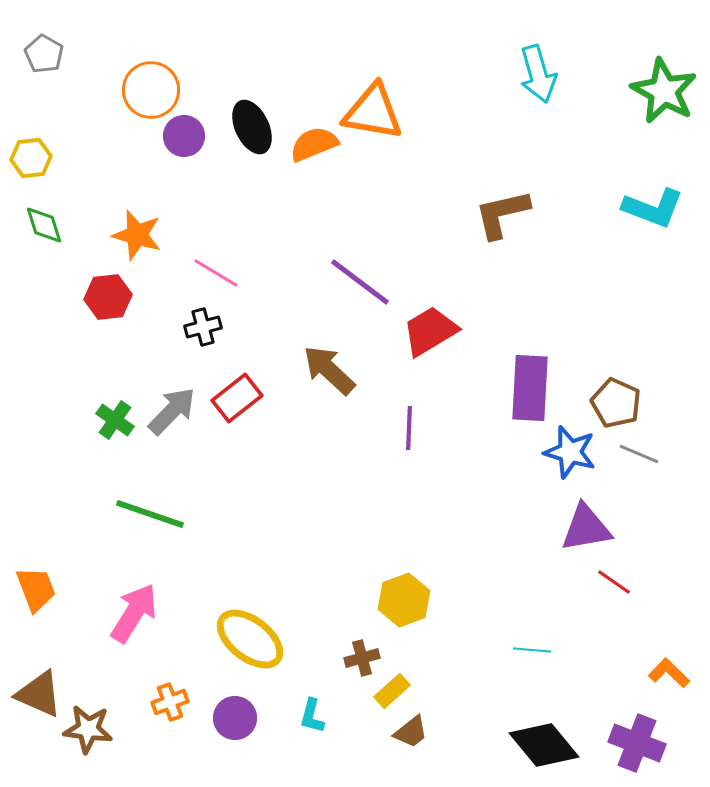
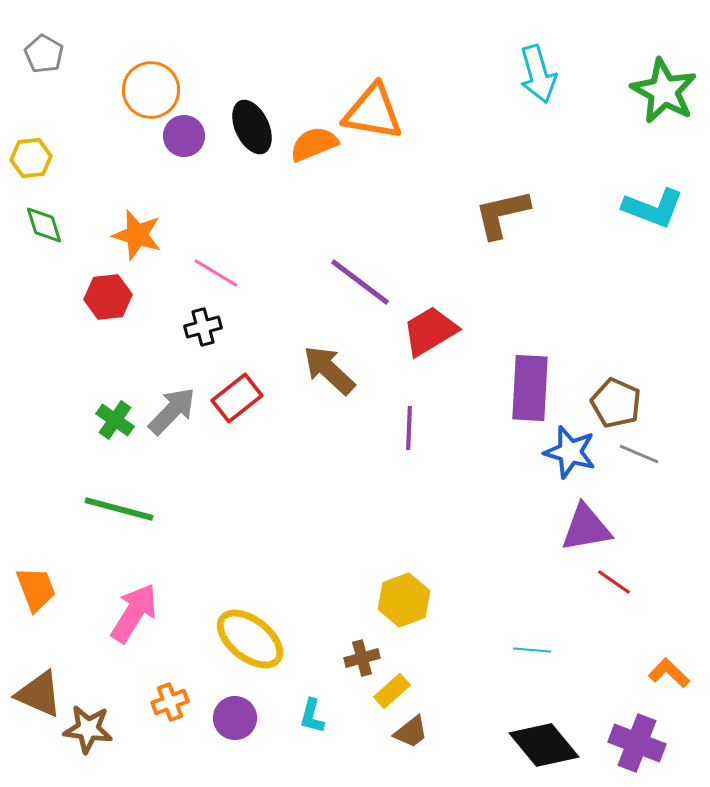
green line at (150, 514): moved 31 px left, 5 px up; rotated 4 degrees counterclockwise
